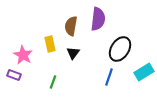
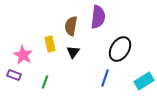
purple semicircle: moved 2 px up
black triangle: moved 1 px up
cyan rectangle: moved 9 px down
blue line: moved 4 px left, 1 px down
green line: moved 8 px left
